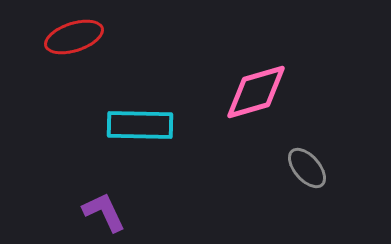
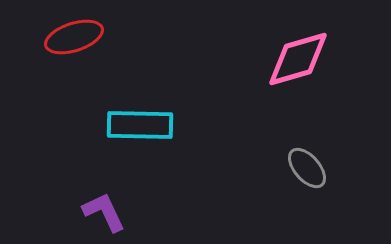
pink diamond: moved 42 px right, 33 px up
